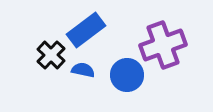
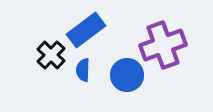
blue semicircle: rotated 100 degrees counterclockwise
